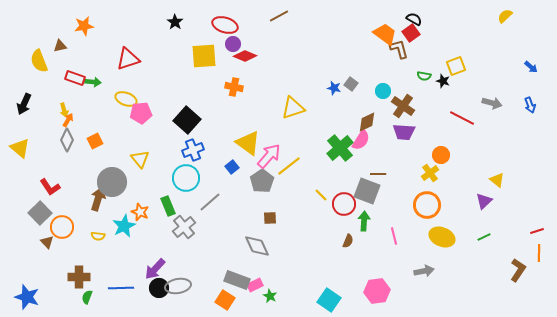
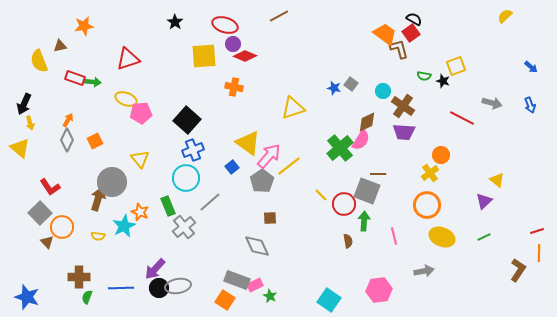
yellow arrow at (64, 110): moved 34 px left, 13 px down
brown semicircle at (348, 241): rotated 32 degrees counterclockwise
pink hexagon at (377, 291): moved 2 px right, 1 px up
